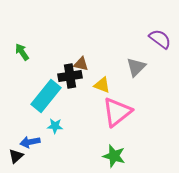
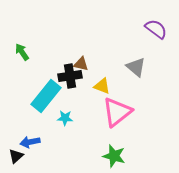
purple semicircle: moved 4 px left, 10 px up
gray triangle: rotated 35 degrees counterclockwise
yellow triangle: moved 1 px down
cyan star: moved 10 px right, 8 px up
